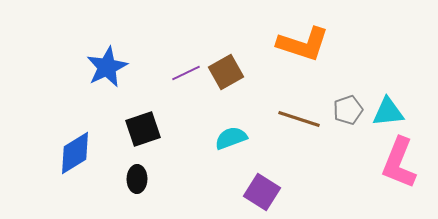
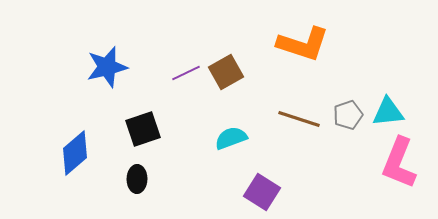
blue star: rotated 12 degrees clockwise
gray pentagon: moved 5 px down
blue diamond: rotated 9 degrees counterclockwise
